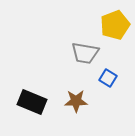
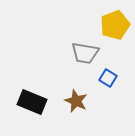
brown star: rotated 25 degrees clockwise
